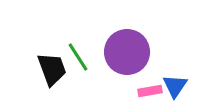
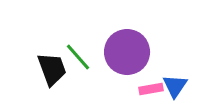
green line: rotated 8 degrees counterclockwise
pink rectangle: moved 1 px right, 2 px up
